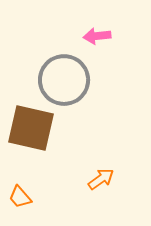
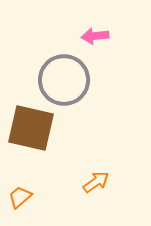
pink arrow: moved 2 px left
orange arrow: moved 5 px left, 3 px down
orange trapezoid: rotated 90 degrees clockwise
